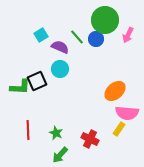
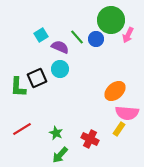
green circle: moved 6 px right
black square: moved 3 px up
green L-shape: moved 2 px left; rotated 90 degrees clockwise
red line: moved 6 px left, 1 px up; rotated 60 degrees clockwise
